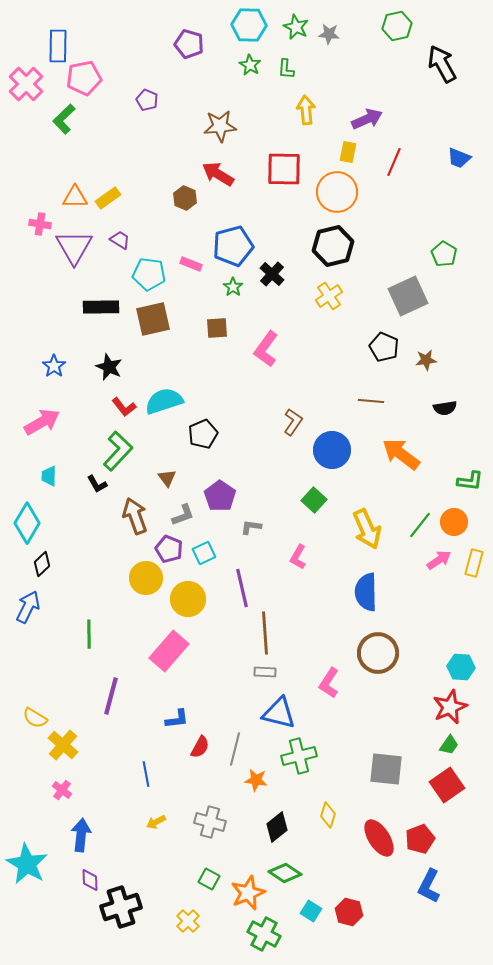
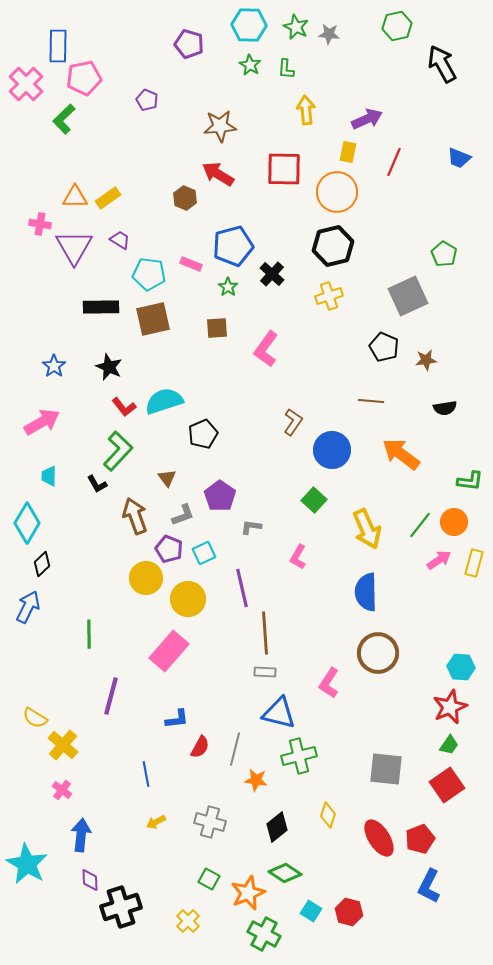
green star at (233, 287): moved 5 px left
yellow cross at (329, 296): rotated 16 degrees clockwise
